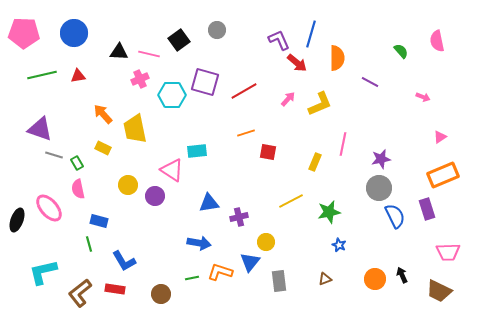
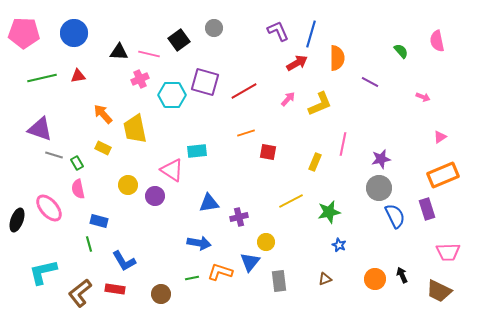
gray circle at (217, 30): moved 3 px left, 2 px up
purple L-shape at (279, 40): moved 1 px left, 9 px up
red arrow at (297, 63): rotated 70 degrees counterclockwise
green line at (42, 75): moved 3 px down
